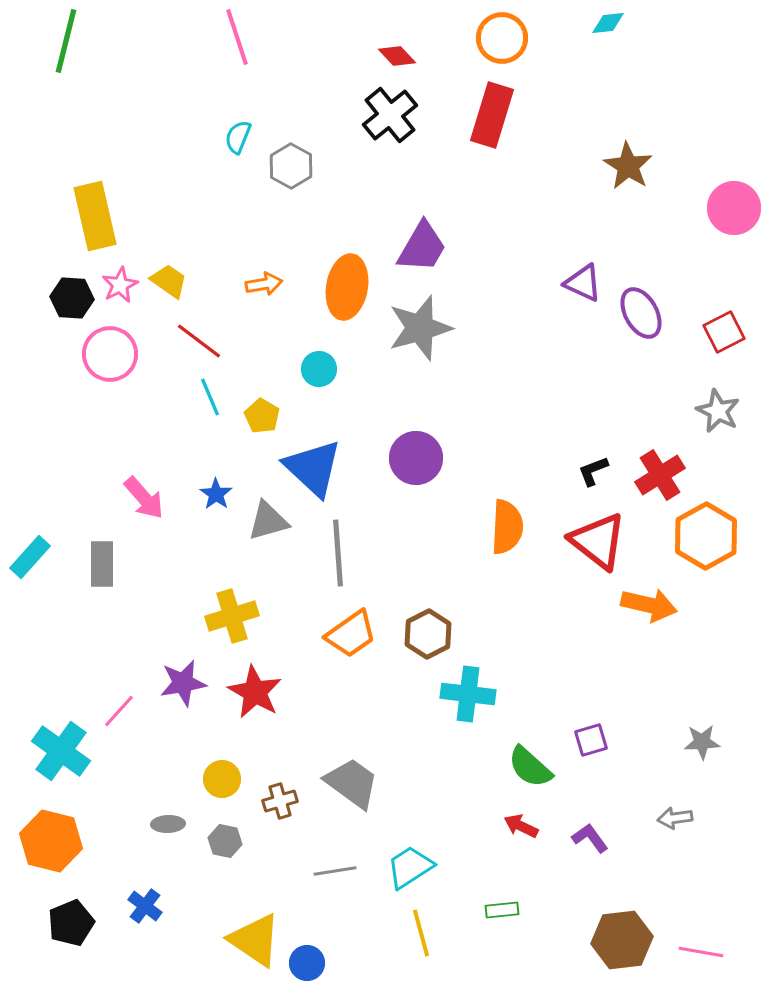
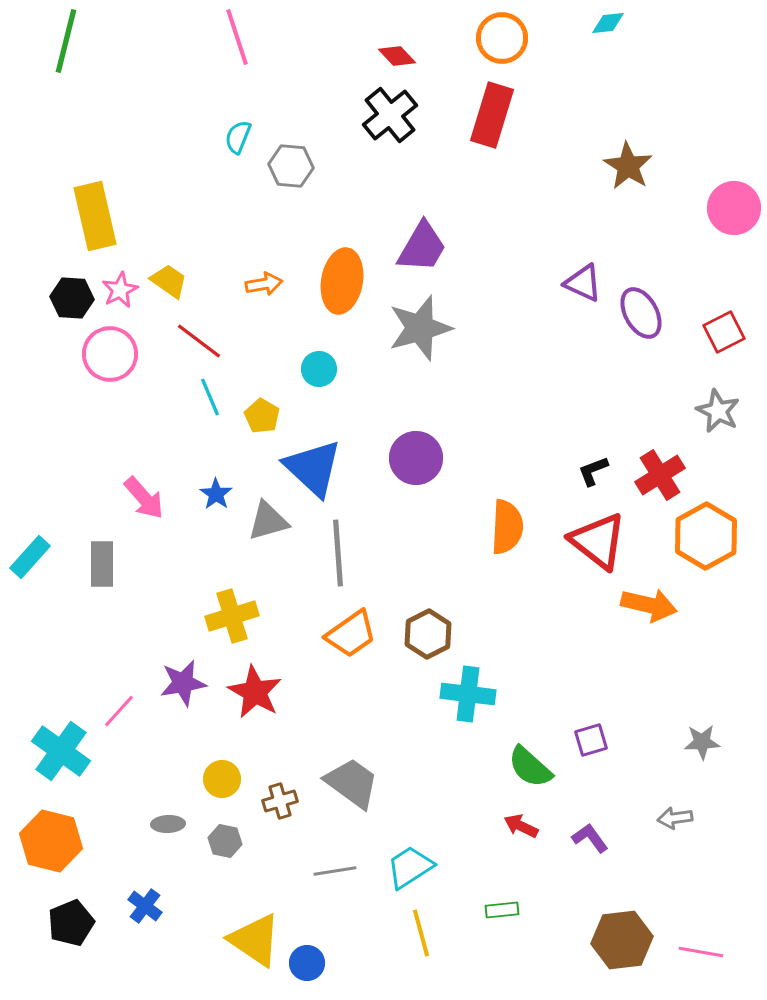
gray hexagon at (291, 166): rotated 24 degrees counterclockwise
pink star at (120, 285): moved 5 px down
orange ellipse at (347, 287): moved 5 px left, 6 px up
